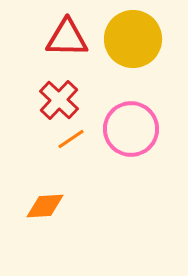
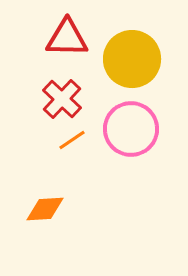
yellow circle: moved 1 px left, 20 px down
red cross: moved 3 px right, 1 px up
orange line: moved 1 px right, 1 px down
orange diamond: moved 3 px down
